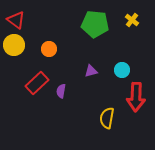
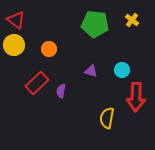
purple triangle: rotated 32 degrees clockwise
